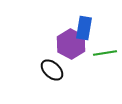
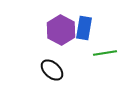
purple hexagon: moved 10 px left, 14 px up
